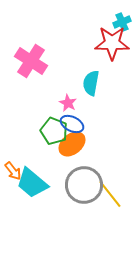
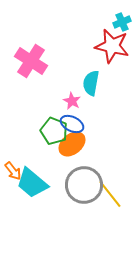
red star: moved 3 px down; rotated 12 degrees clockwise
pink star: moved 4 px right, 2 px up
